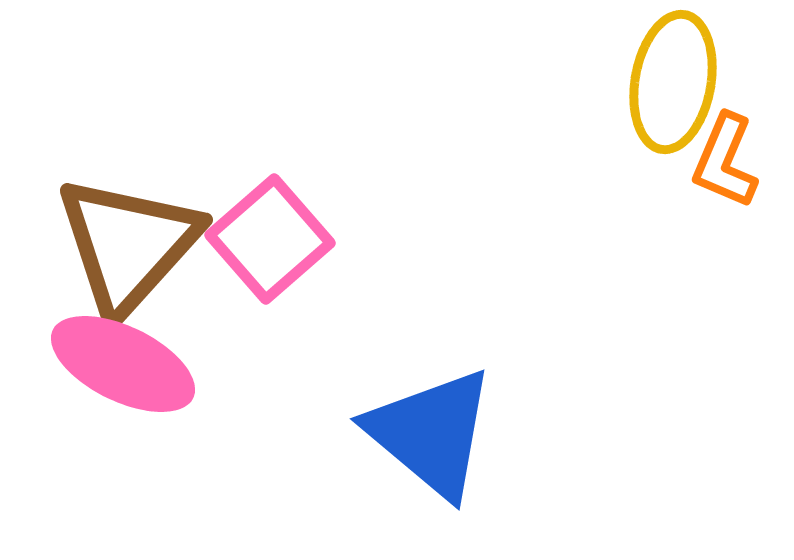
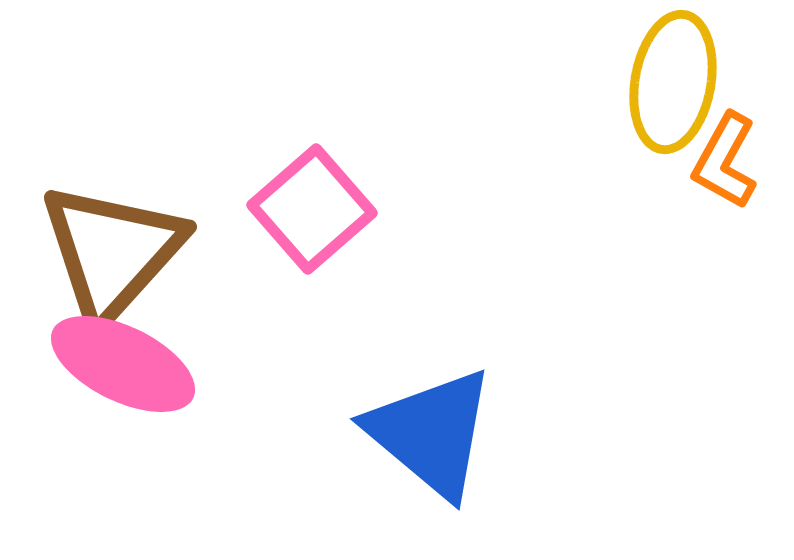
orange L-shape: rotated 6 degrees clockwise
pink square: moved 42 px right, 30 px up
brown triangle: moved 16 px left, 7 px down
